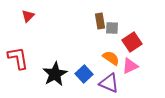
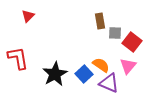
gray square: moved 3 px right, 5 px down
red square: rotated 18 degrees counterclockwise
orange semicircle: moved 10 px left, 7 px down
pink triangle: moved 2 px left; rotated 24 degrees counterclockwise
